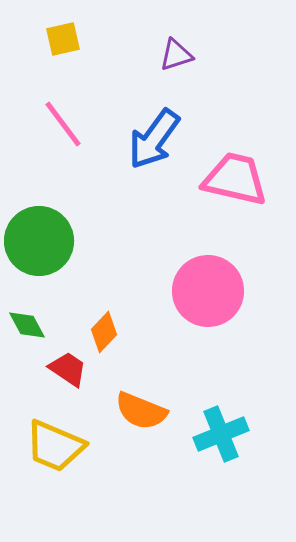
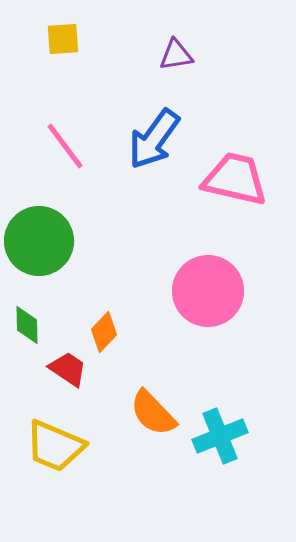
yellow square: rotated 9 degrees clockwise
purple triangle: rotated 9 degrees clockwise
pink line: moved 2 px right, 22 px down
green diamond: rotated 27 degrees clockwise
orange semicircle: moved 12 px right, 2 px down; rotated 24 degrees clockwise
cyan cross: moved 1 px left, 2 px down
